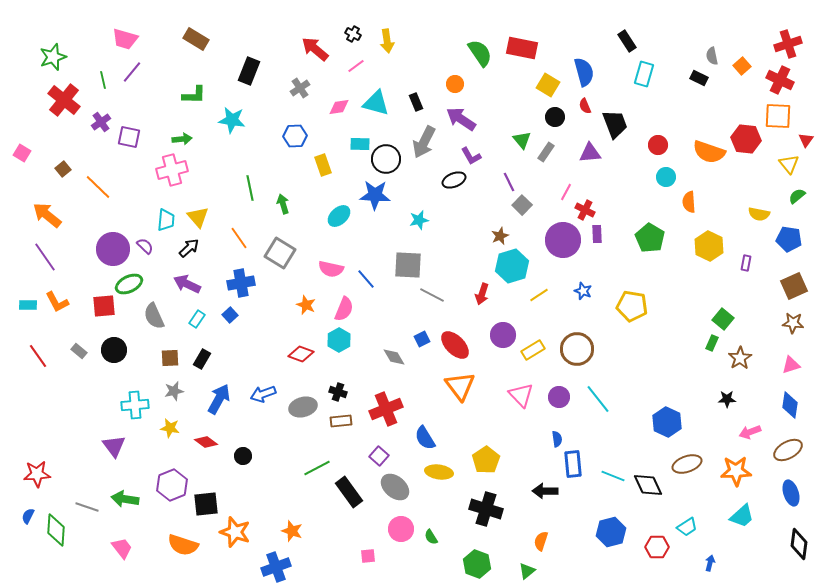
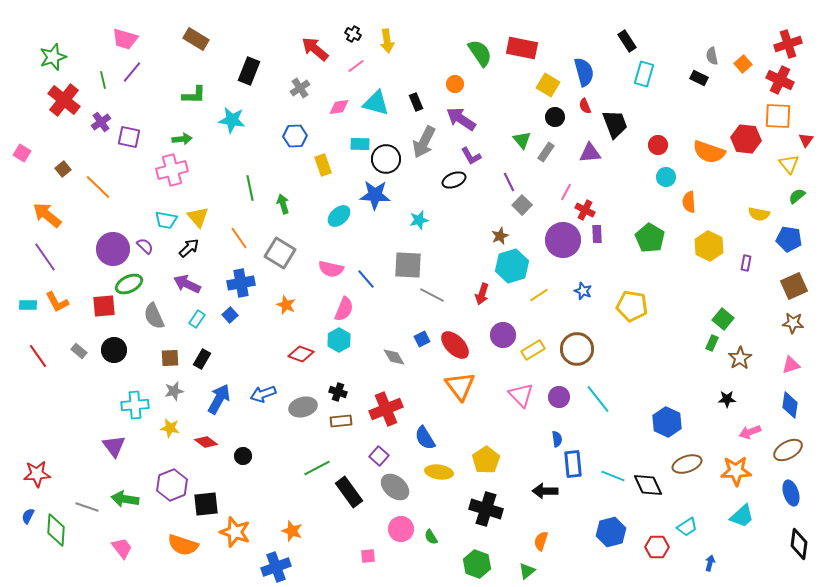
orange square at (742, 66): moved 1 px right, 2 px up
cyan trapezoid at (166, 220): rotated 95 degrees clockwise
orange star at (306, 305): moved 20 px left
